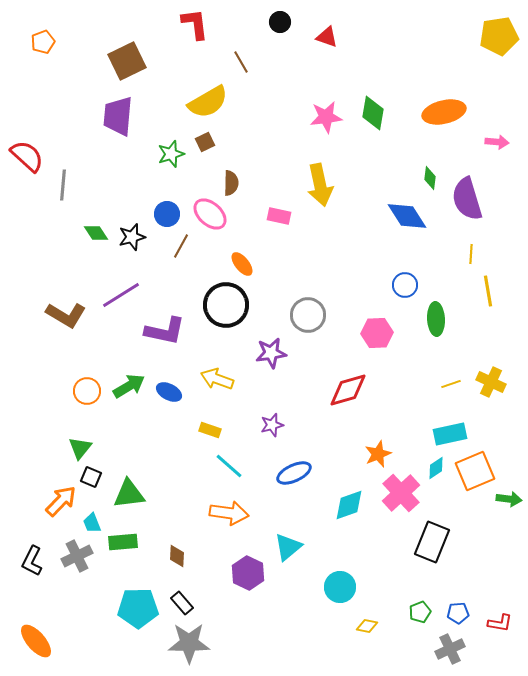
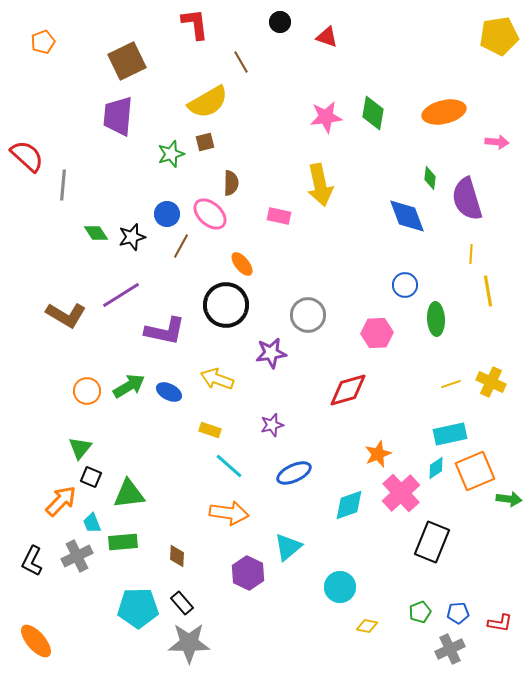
brown square at (205, 142): rotated 12 degrees clockwise
blue diamond at (407, 216): rotated 12 degrees clockwise
